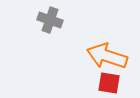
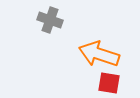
orange arrow: moved 8 px left, 2 px up
